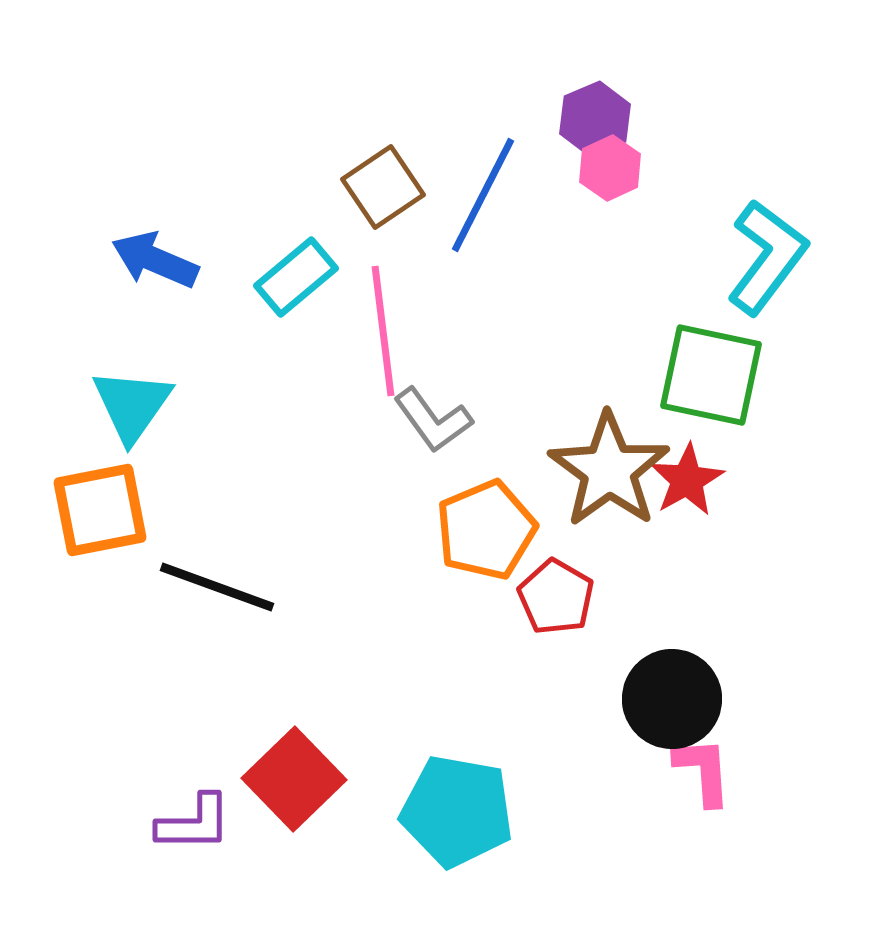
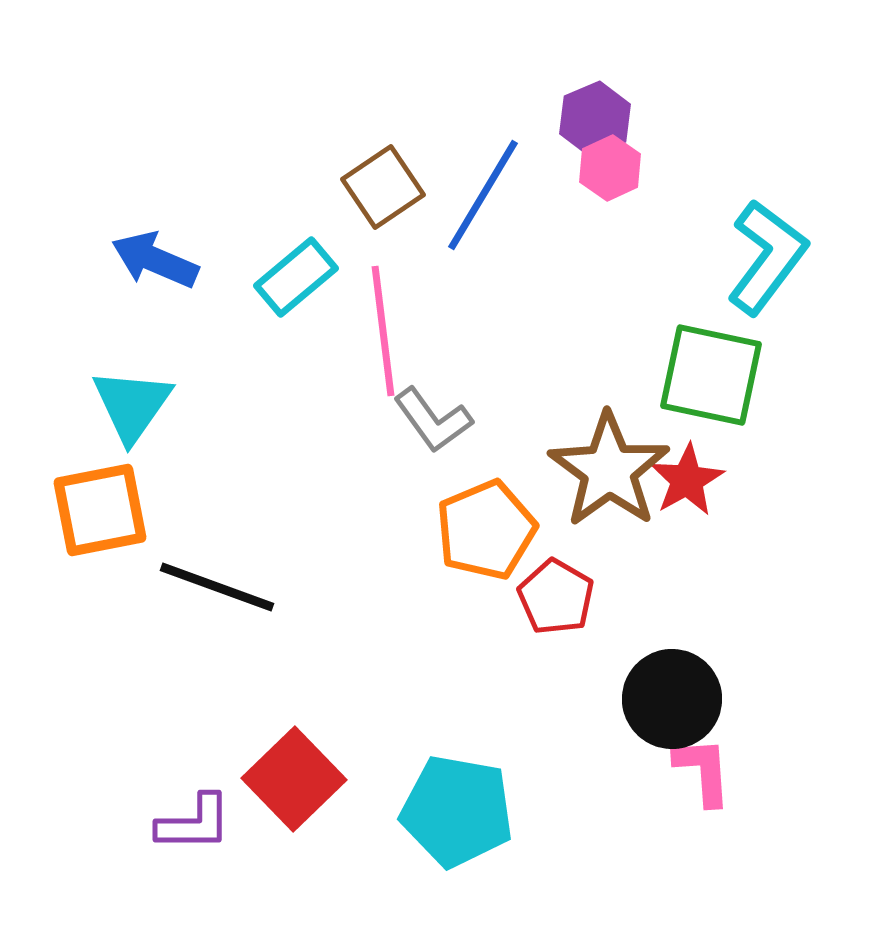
blue line: rotated 4 degrees clockwise
